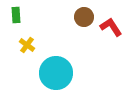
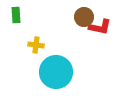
red L-shape: moved 11 px left; rotated 135 degrees clockwise
yellow cross: moved 9 px right; rotated 28 degrees counterclockwise
cyan circle: moved 1 px up
